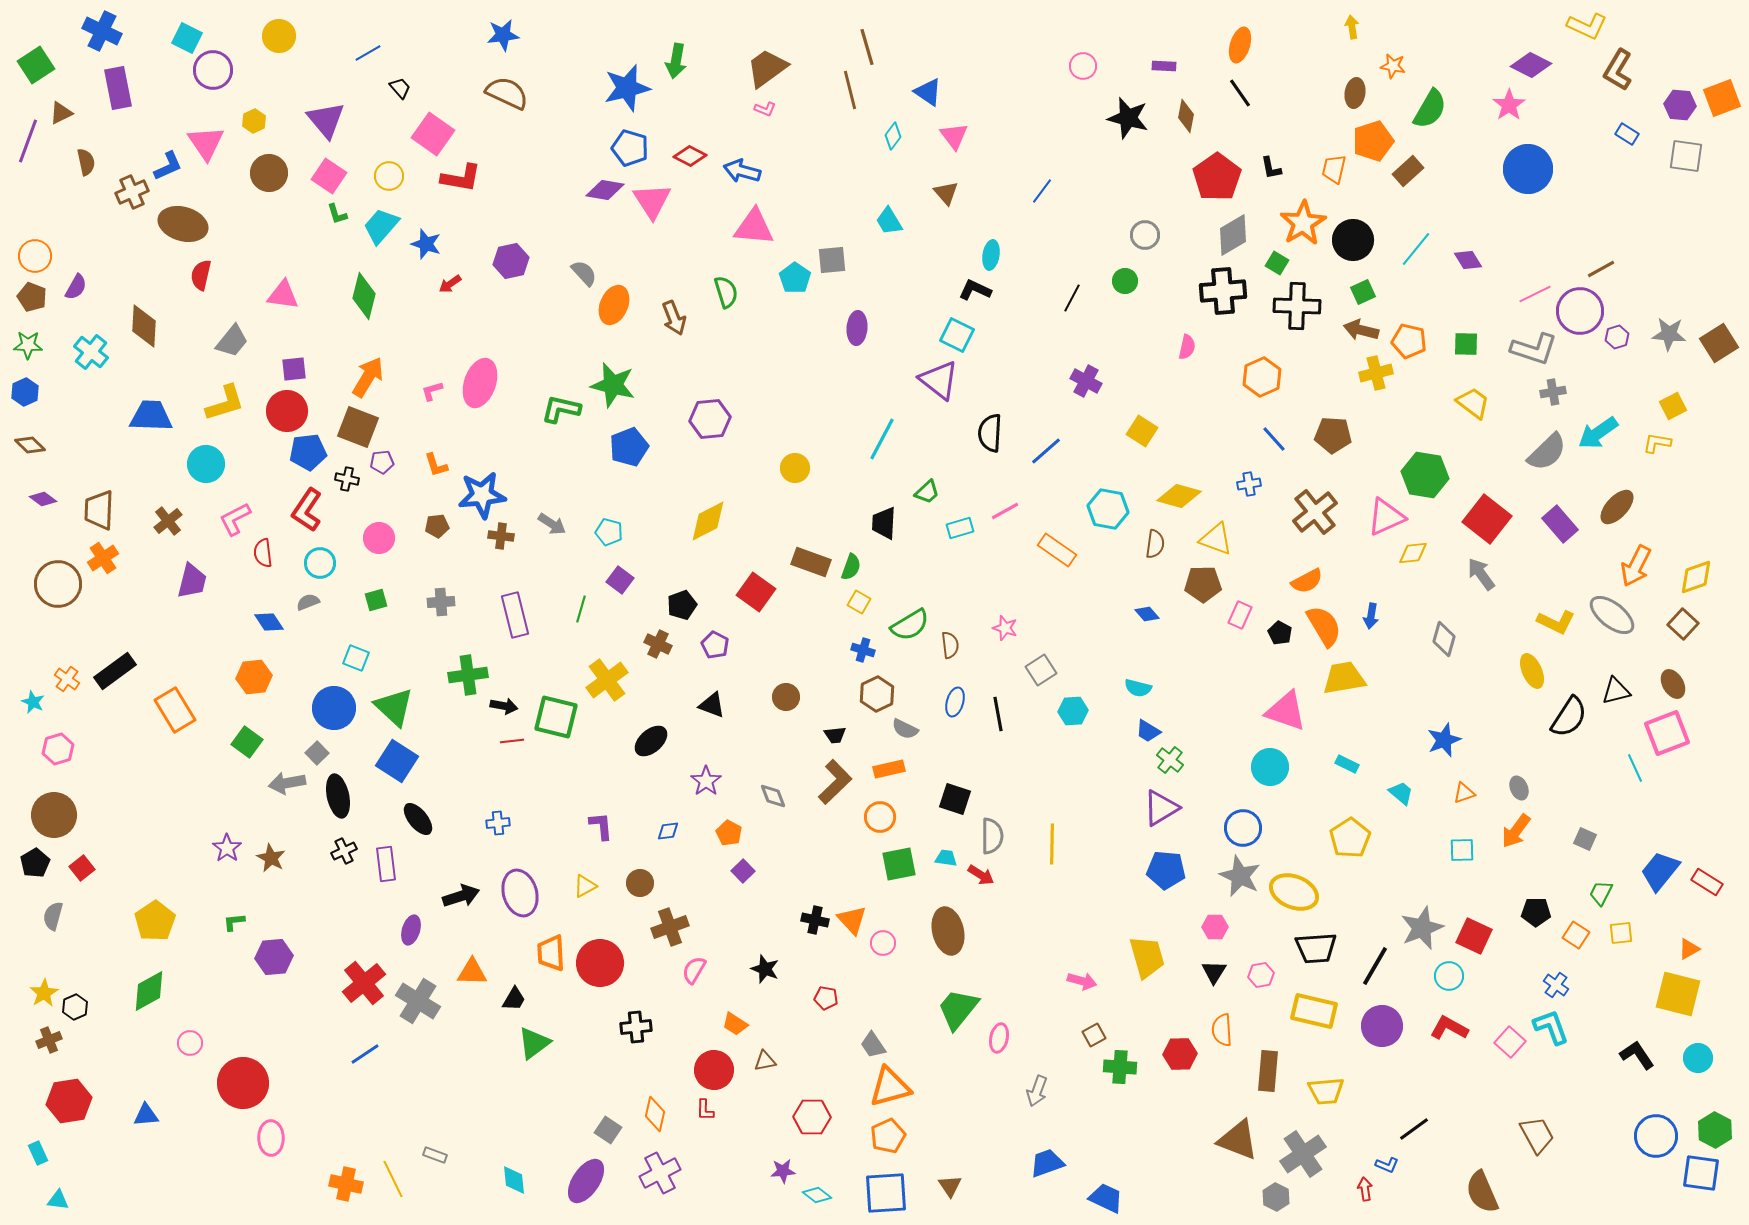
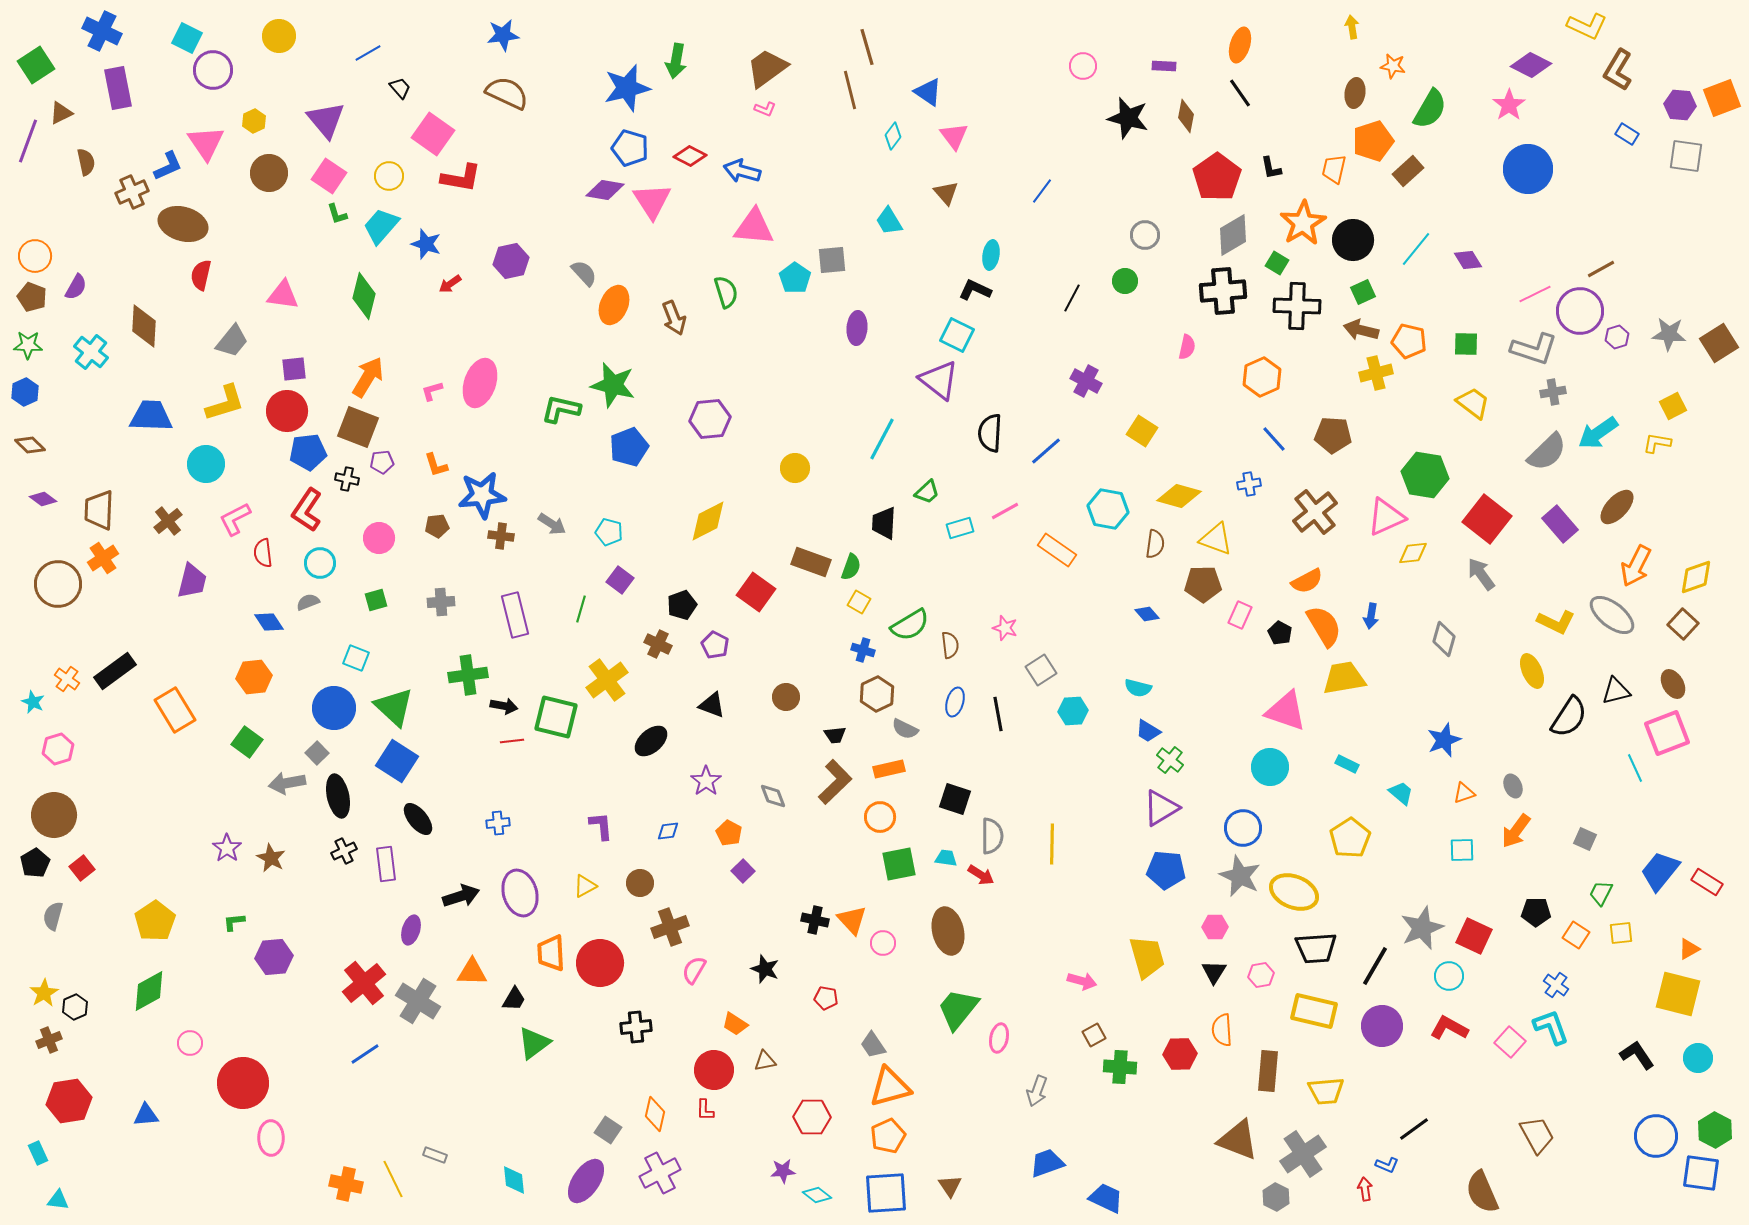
gray ellipse at (1519, 788): moved 6 px left, 2 px up
